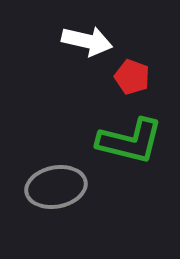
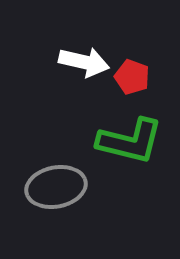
white arrow: moved 3 px left, 21 px down
